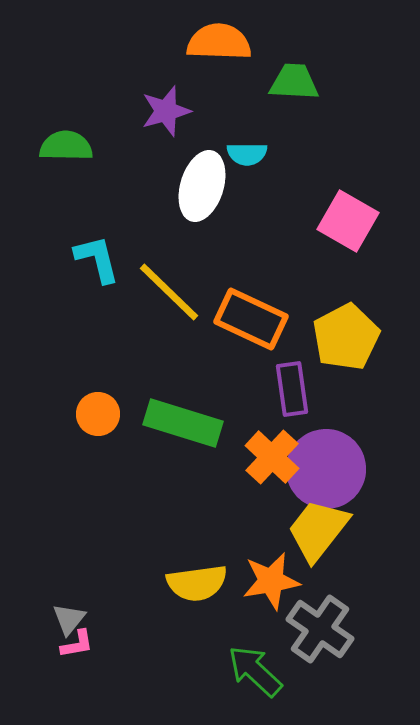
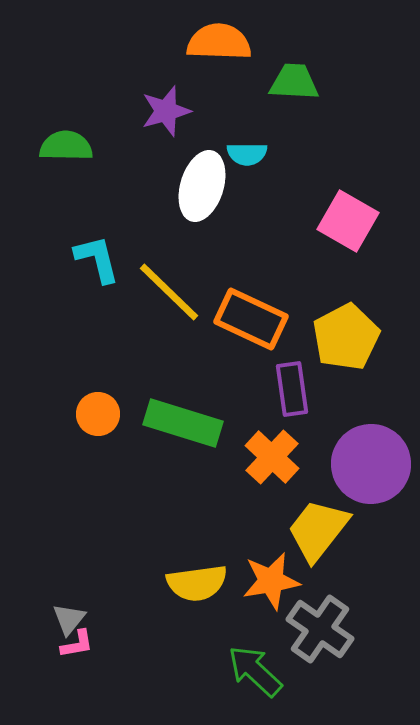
purple circle: moved 45 px right, 5 px up
